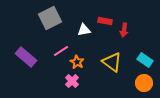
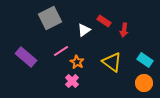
red rectangle: moved 1 px left; rotated 24 degrees clockwise
white triangle: rotated 24 degrees counterclockwise
